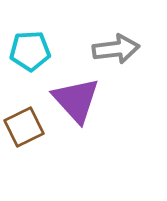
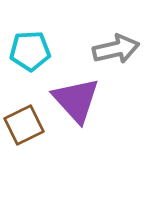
gray arrow: rotated 6 degrees counterclockwise
brown square: moved 2 px up
